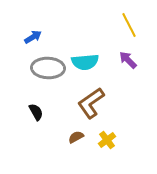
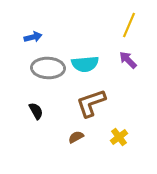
yellow line: rotated 50 degrees clockwise
blue arrow: rotated 18 degrees clockwise
cyan semicircle: moved 2 px down
brown L-shape: rotated 16 degrees clockwise
black semicircle: moved 1 px up
yellow cross: moved 12 px right, 3 px up
